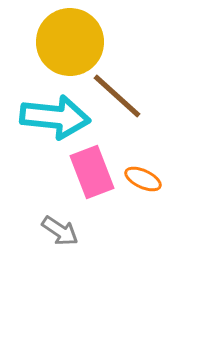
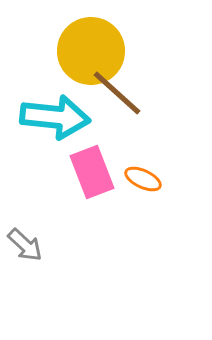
yellow circle: moved 21 px right, 9 px down
brown line: moved 3 px up
gray arrow: moved 35 px left, 14 px down; rotated 9 degrees clockwise
